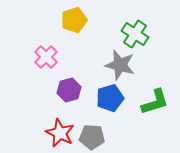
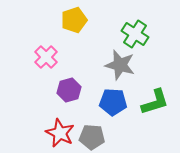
blue pentagon: moved 3 px right, 4 px down; rotated 20 degrees clockwise
